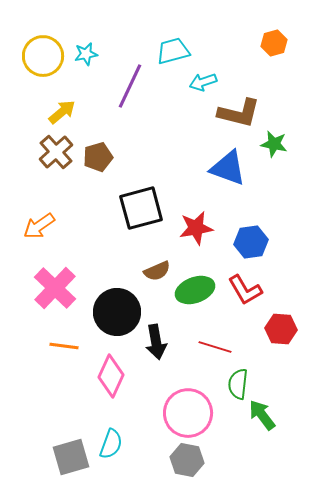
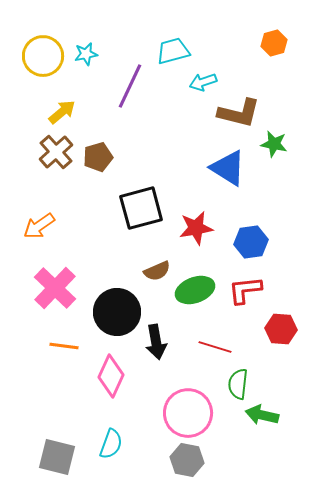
blue triangle: rotated 12 degrees clockwise
red L-shape: rotated 114 degrees clockwise
green arrow: rotated 40 degrees counterclockwise
gray square: moved 14 px left; rotated 30 degrees clockwise
